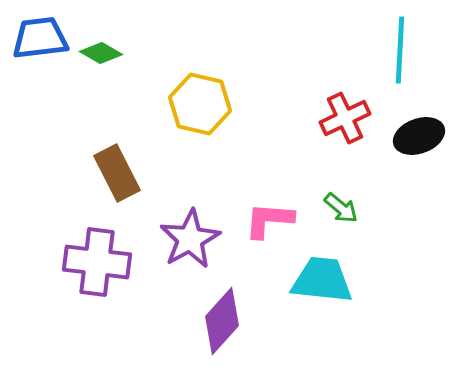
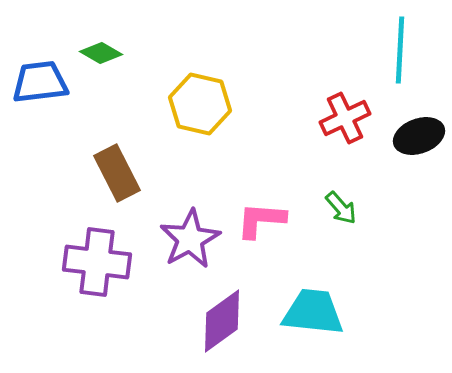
blue trapezoid: moved 44 px down
green arrow: rotated 9 degrees clockwise
pink L-shape: moved 8 px left
cyan trapezoid: moved 9 px left, 32 px down
purple diamond: rotated 12 degrees clockwise
